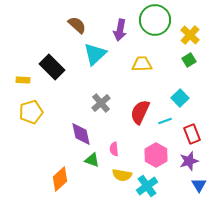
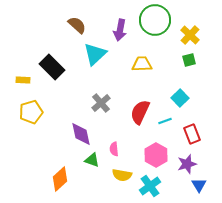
green square: rotated 16 degrees clockwise
purple star: moved 2 px left, 3 px down
cyan cross: moved 3 px right
